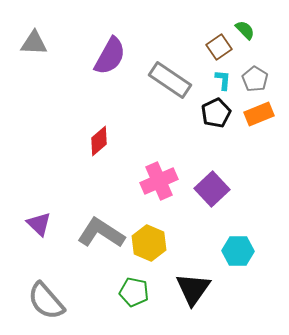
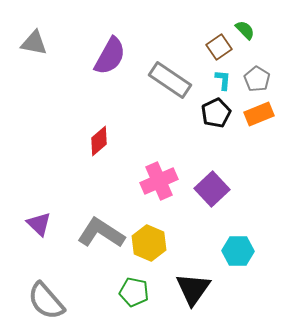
gray triangle: rotated 8 degrees clockwise
gray pentagon: moved 2 px right
